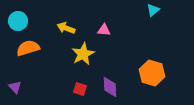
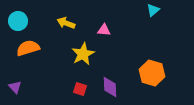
yellow arrow: moved 5 px up
